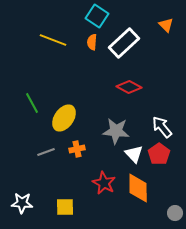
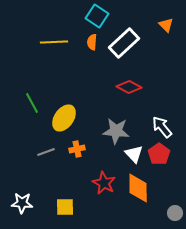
yellow line: moved 1 px right, 2 px down; rotated 24 degrees counterclockwise
